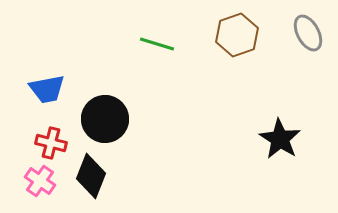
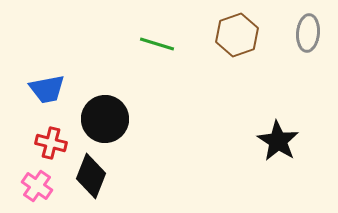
gray ellipse: rotated 33 degrees clockwise
black star: moved 2 px left, 2 px down
pink cross: moved 3 px left, 5 px down
